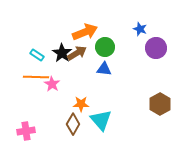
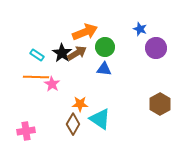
orange star: moved 1 px left
cyan triangle: moved 1 px left, 1 px up; rotated 15 degrees counterclockwise
